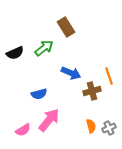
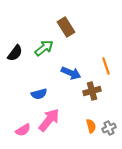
black semicircle: rotated 30 degrees counterclockwise
orange line: moved 3 px left, 10 px up
